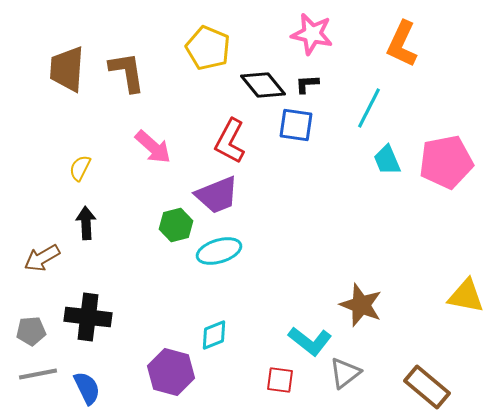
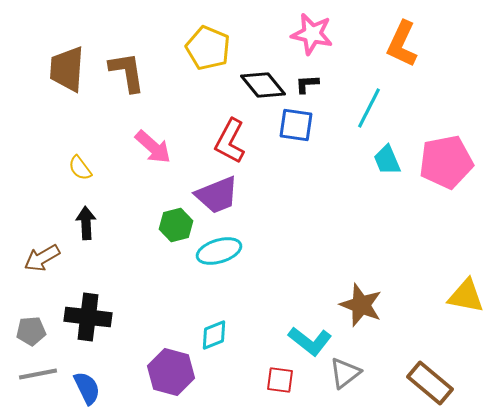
yellow semicircle: rotated 64 degrees counterclockwise
brown rectangle: moved 3 px right, 4 px up
